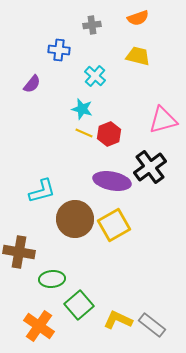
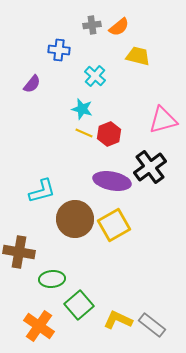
orange semicircle: moved 19 px left, 9 px down; rotated 20 degrees counterclockwise
